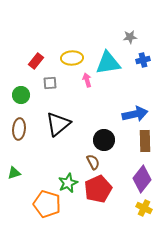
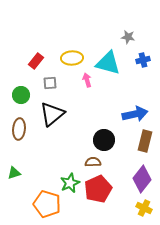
gray star: moved 2 px left; rotated 16 degrees clockwise
cyan triangle: rotated 24 degrees clockwise
black triangle: moved 6 px left, 10 px up
brown rectangle: rotated 15 degrees clockwise
brown semicircle: rotated 63 degrees counterclockwise
green star: moved 2 px right
